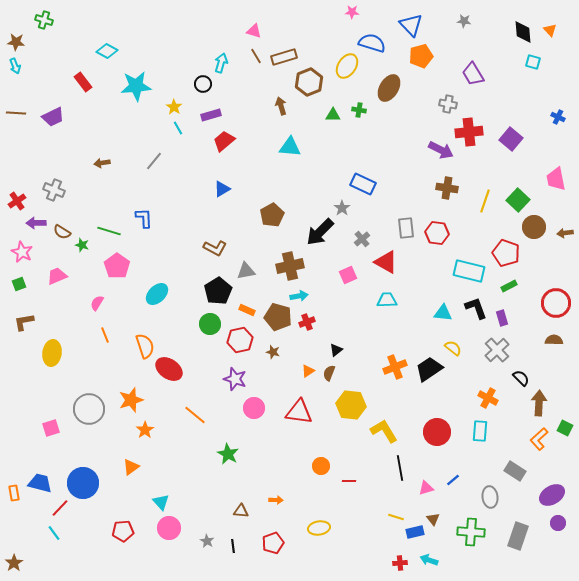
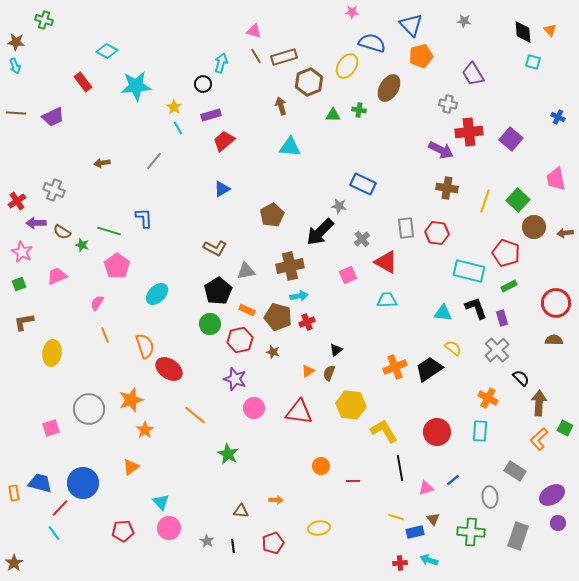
gray star at (342, 208): moved 3 px left, 2 px up; rotated 28 degrees counterclockwise
red line at (349, 481): moved 4 px right
